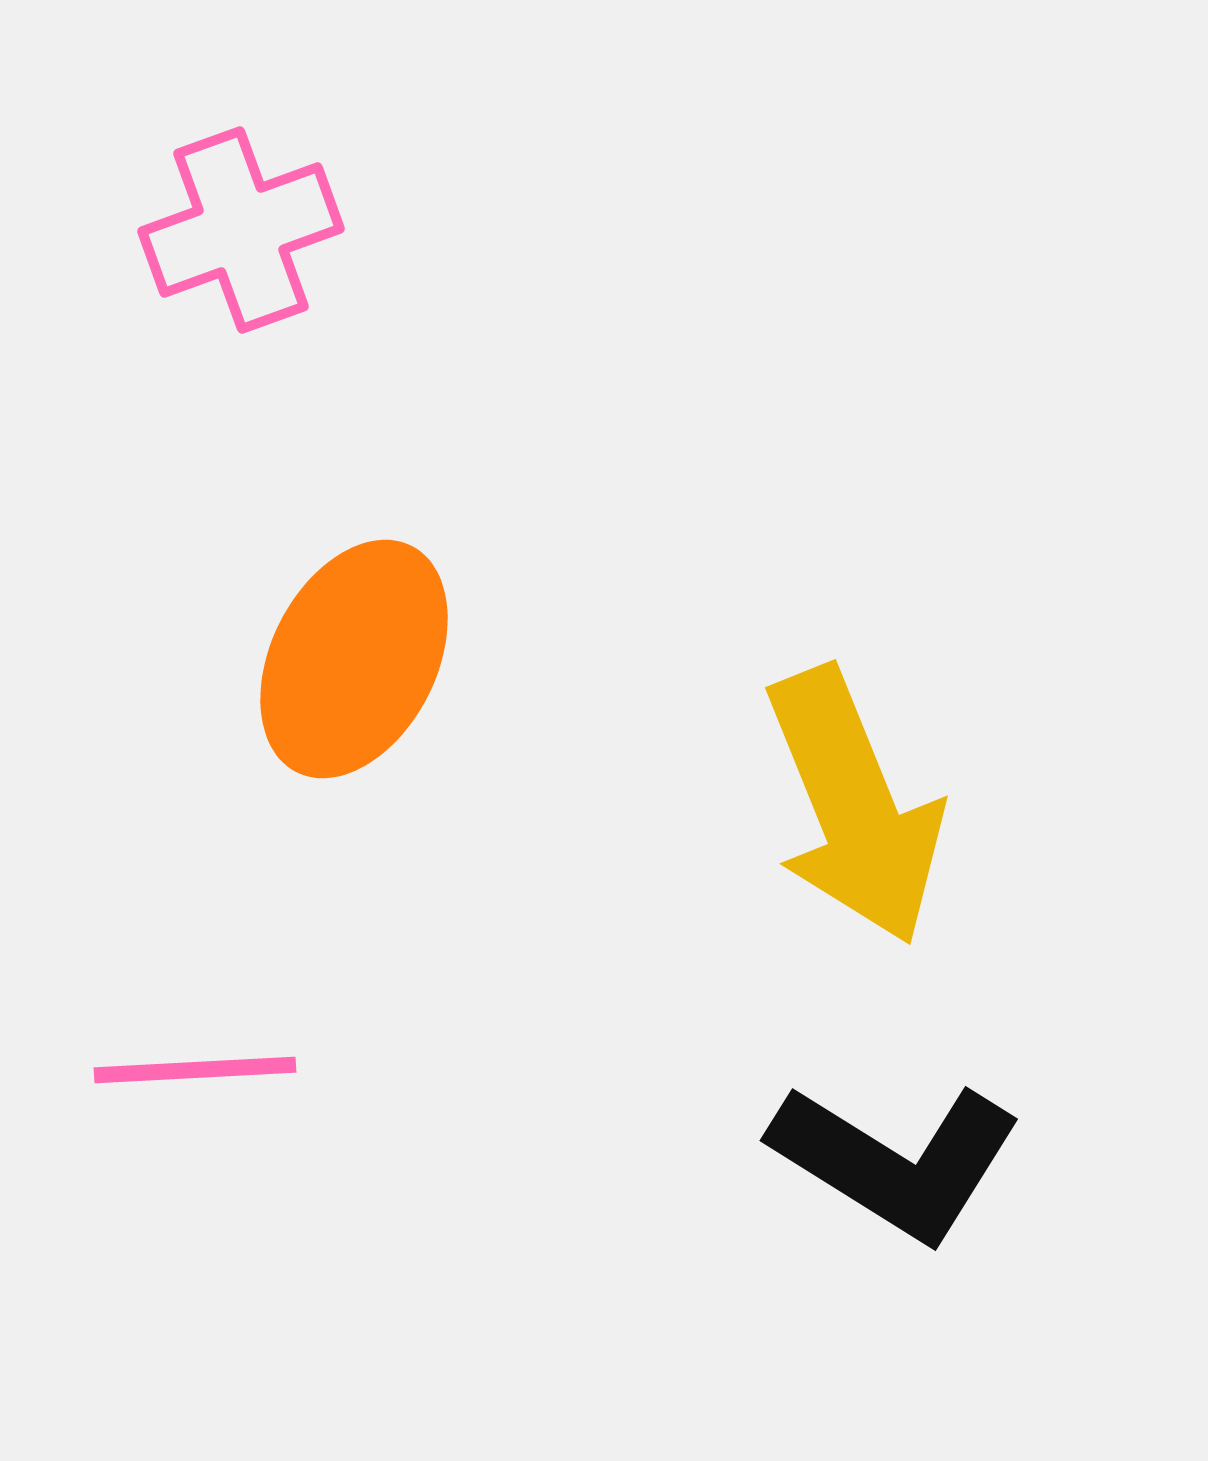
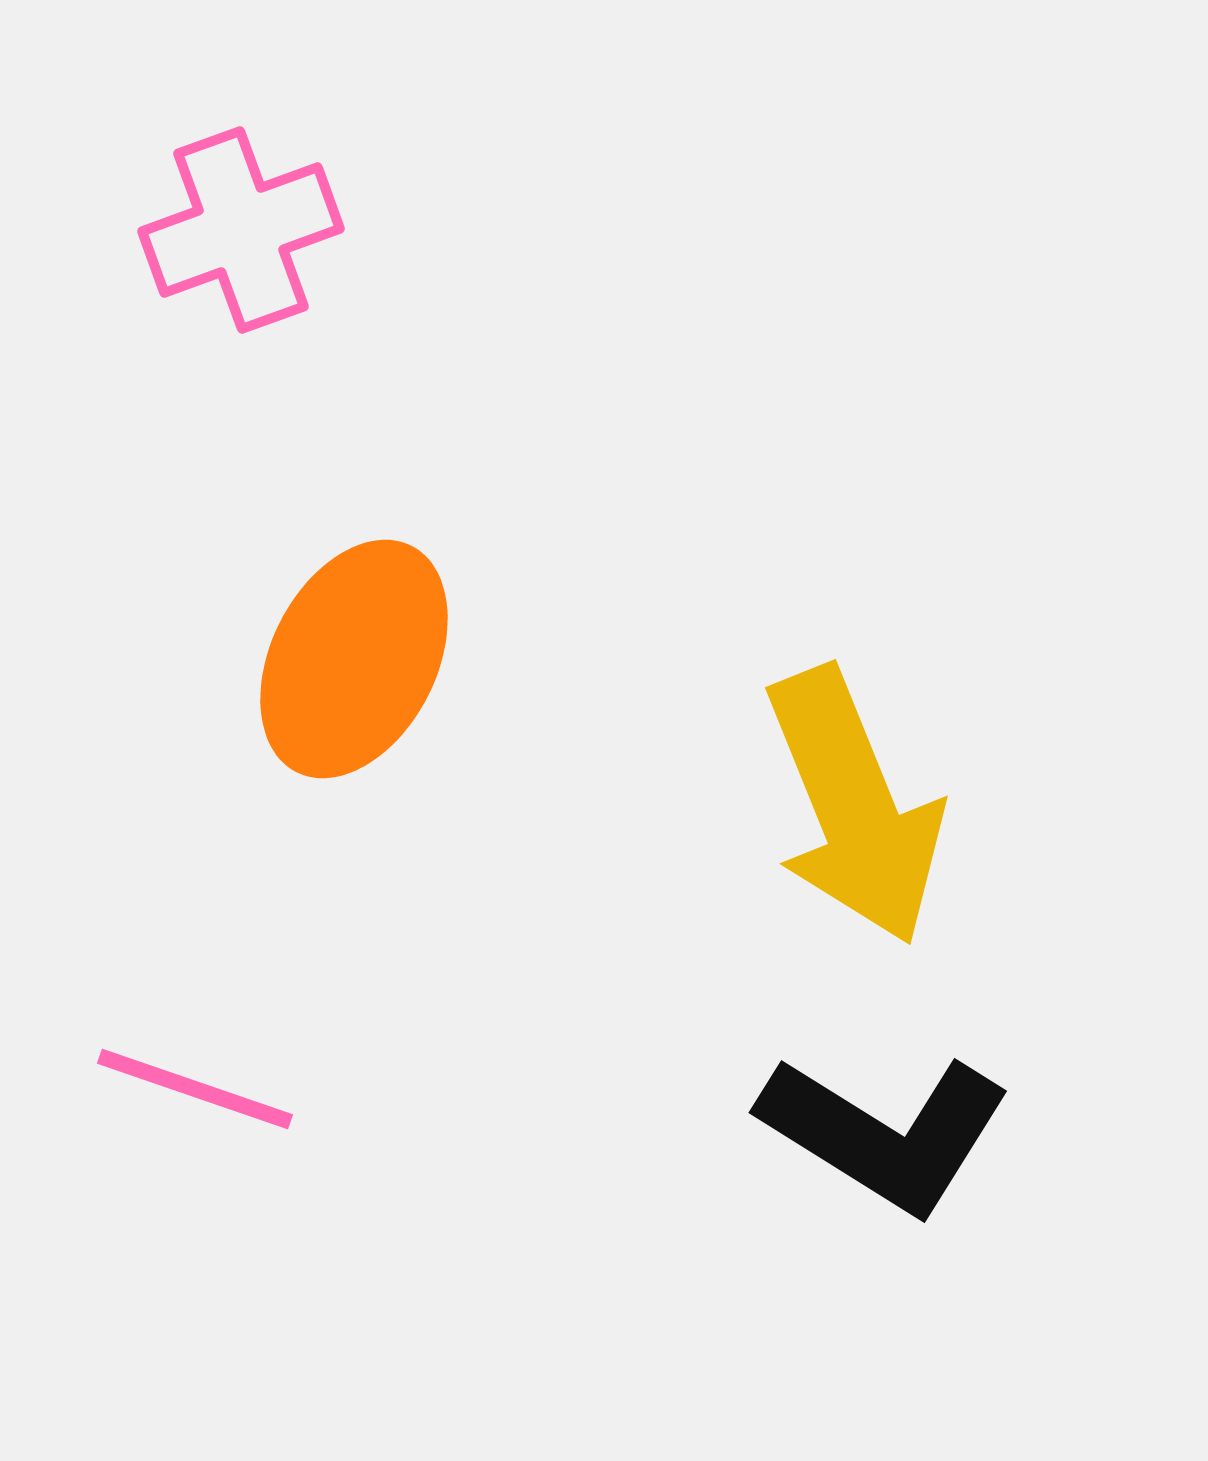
pink line: moved 19 px down; rotated 22 degrees clockwise
black L-shape: moved 11 px left, 28 px up
